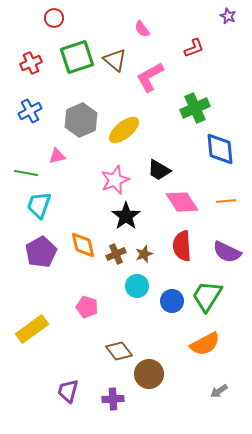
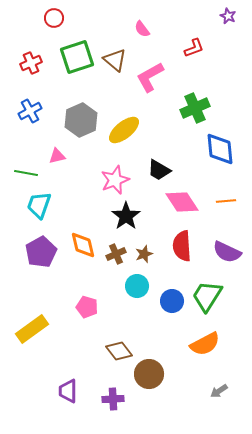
purple trapezoid: rotated 15 degrees counterclockwise
